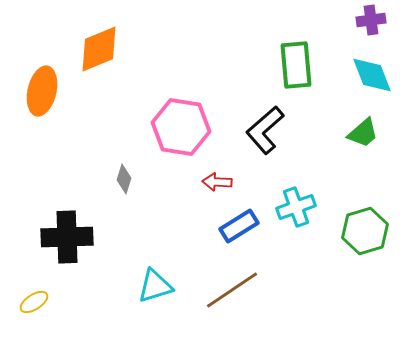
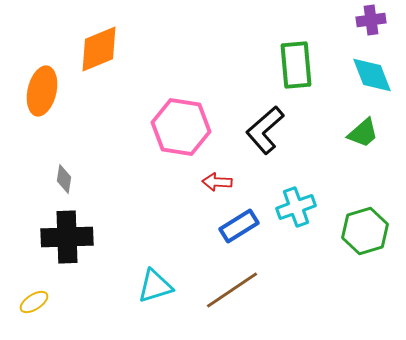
gray diamond: moved 60 px left; rotated 8 degrees counterclockwise
